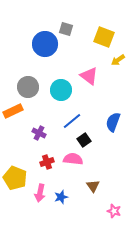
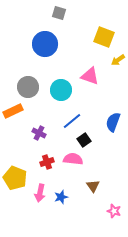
gray square: moved 7 px left, 16 px up
pink triangle: moved 1 px right; rotated 18 degrees counterclockwise
